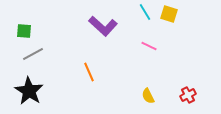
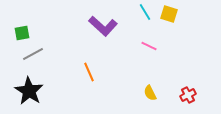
green square: moved 2 px left, 2 px down; rotated 14 degrees counterclockwise
yellow semicircle: moved 2 px right, 3 px up
